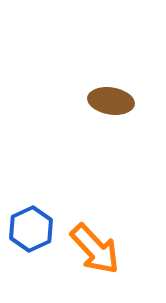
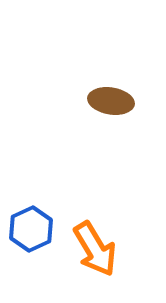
orange arrow: rotated 12 degrees clockwise
